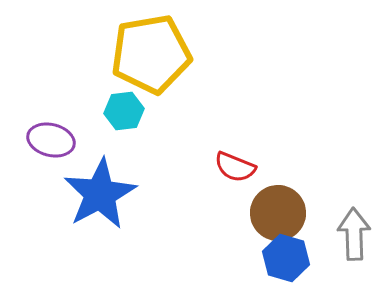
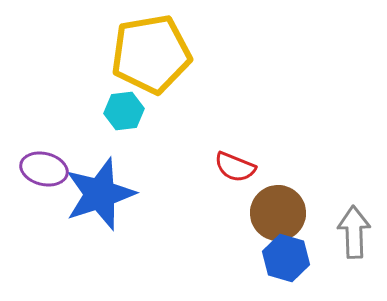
purple ellipse: moved 7 px left, 29 px down
blue star: rotated 10 degrees clockwise
gray arrow: moved 2 px up
